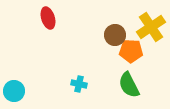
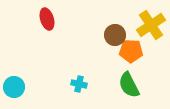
red ellipse: moved 1 px left, 1 px down
yellow cross: moved 2 px up
cyan circle: moved 4 px up
